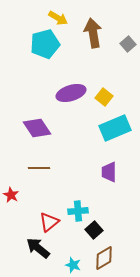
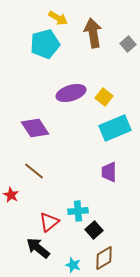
purple diamond: moved 2 px left
brown line: moved 5 px left, 3 px down; rotated 40 degrees clockwise
